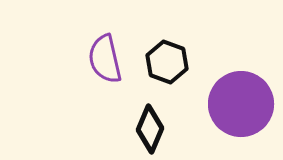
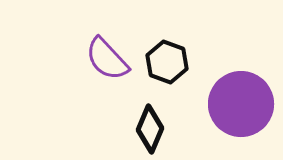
purple semicircle: moved 2 px right; rotated 30 degrees counterclockwise
